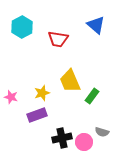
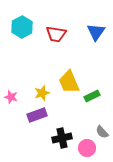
blue triangle: moved 7 px down; rotated 24 degrees clockwise
red trapezoid: moved 2 px left, 5 px up
yellow trapezoid: moved 1 px left, 1 px down
green rectangle: rotated 28 degrees clockwise
gray semicircle: rotated 32 degrees clockwise
pink circle: moved 3 px right, 6 px down
